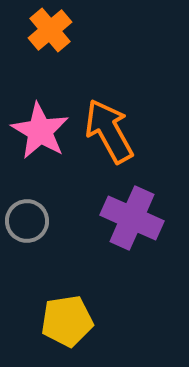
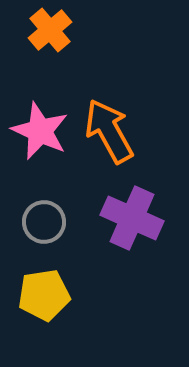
pink star: rotated 6 degrees counterclockwise
gray circle: moved 17 px right, 1 px down
yellow pentagon: moved 23 px left, 26 px up
